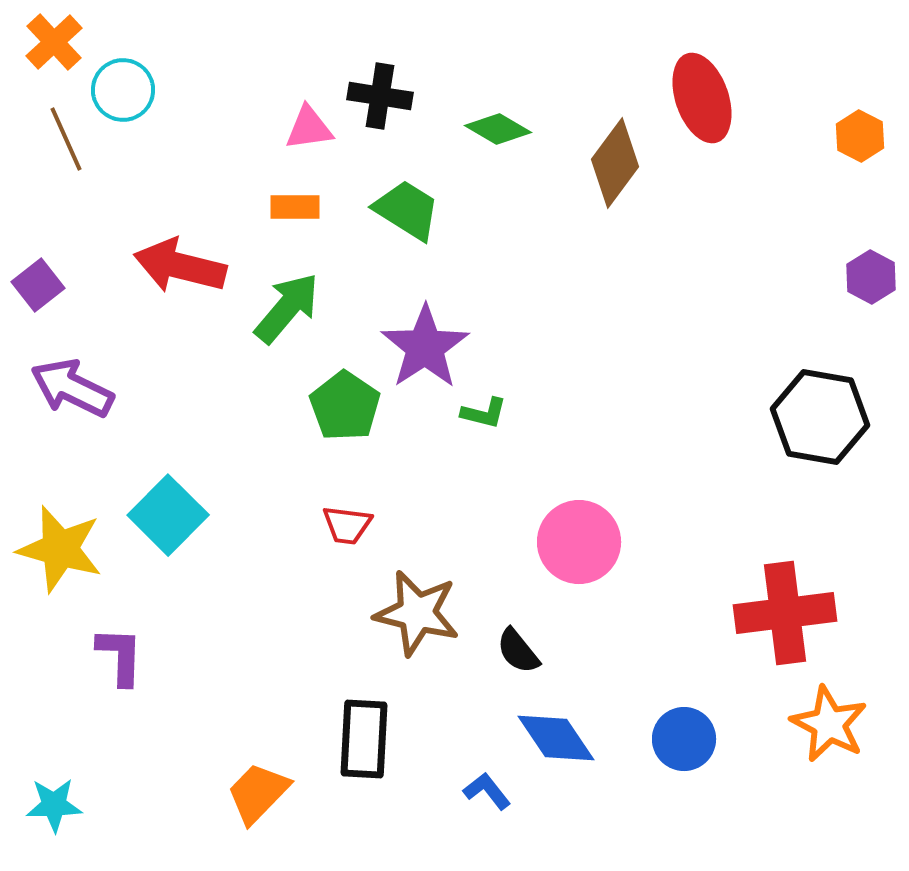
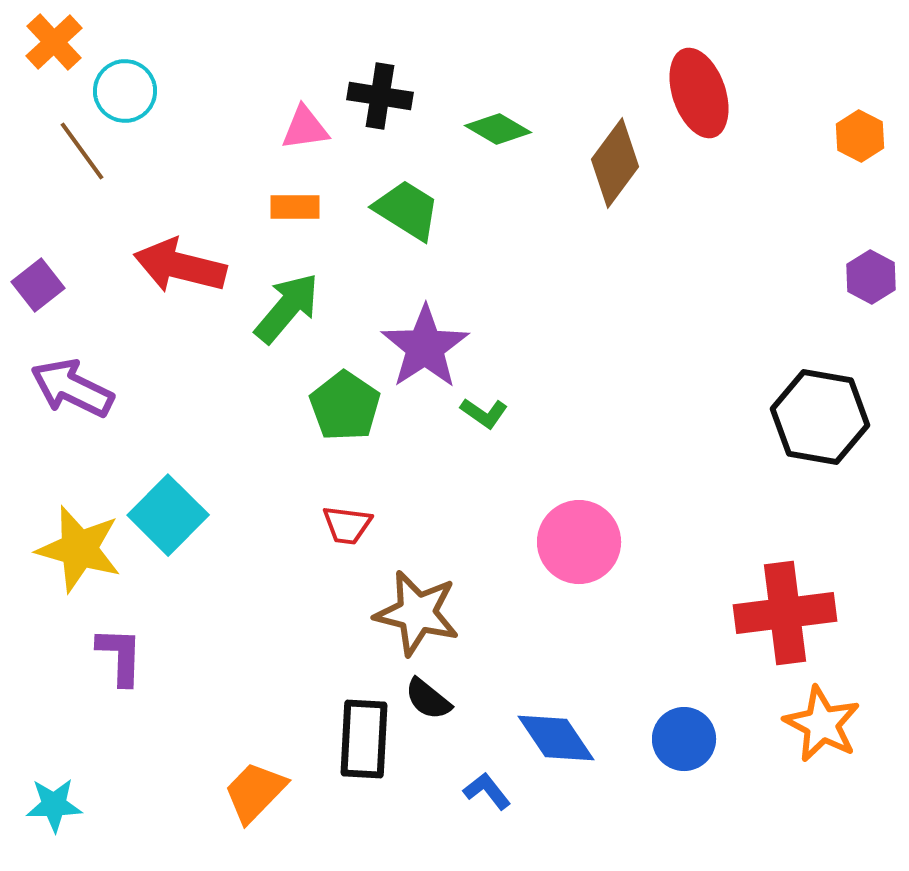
cyan circle: moved 2 px right, 1 px down
red ellipse: moved 3 px left, 5 px up
pink triangle: moved 4 px left
brown line: moved 16 px right, 12 px down; rotated 12 degrees counterclockwise
green L-shape: rotated 21 degrees clockwise
yellow star: moved 19 px right
black semicircle: moved 90 px left, 48 px down; rotated 12 degrees counterclockwise
orange star: moved 7 px left
orange trapezoid: moved 3 px left, 1 px up
